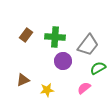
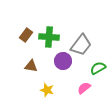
green cross: moved 6 px left
gray trapezoid: moved 7 px left
brown triangle: moved 8 px right, 14 px up; rotated 32 degrees clockwise
yellow star: rotated 24 degrees clockwise
